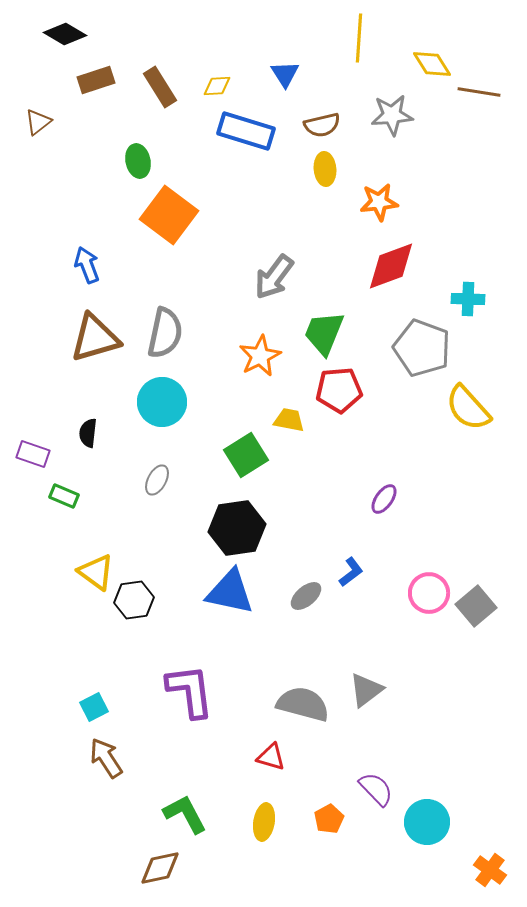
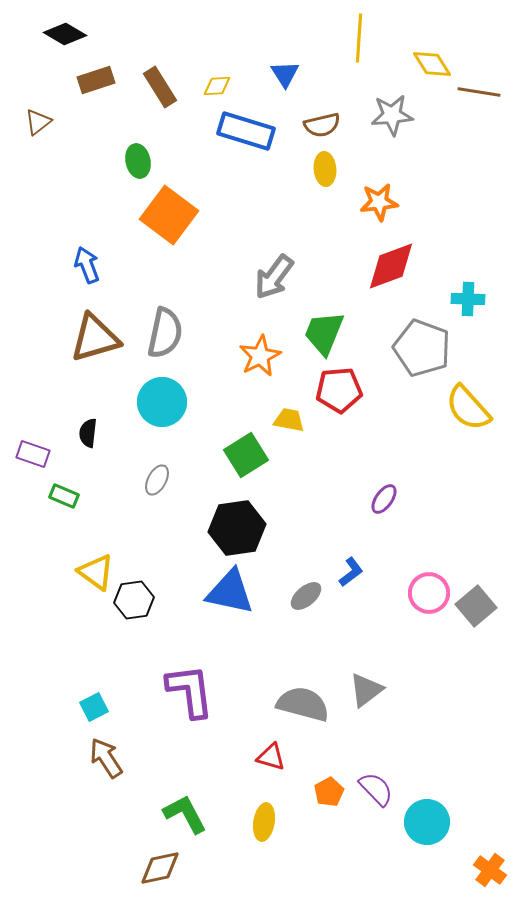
orange pentagon at (329, 819): moved 27 px up
